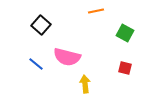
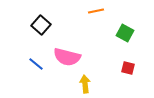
red square: moved 3 px right
